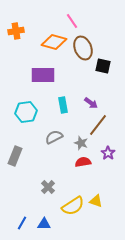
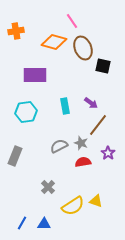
purple rectangle: moved 8 px left
cyan rectangle: moved 2 px right, 1 px down
gray semicircle: moved 5 px right, 9 px down
